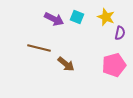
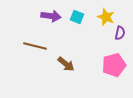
purple arrow: moved 3 px left, 3 px up; rotated 18 degrees counterclockwise
brown line: moved 4 px left, 2 px up
